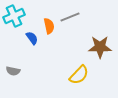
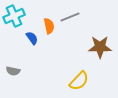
yellow semicircle: moved 6 px down
